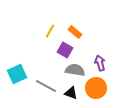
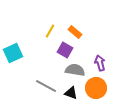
cyan square: moved 4 px left, 21 px up
